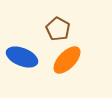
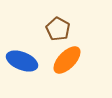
blue ellipse: moved 4 px down
